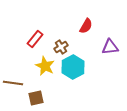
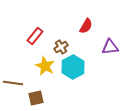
red rectangle: moved 3 px up
